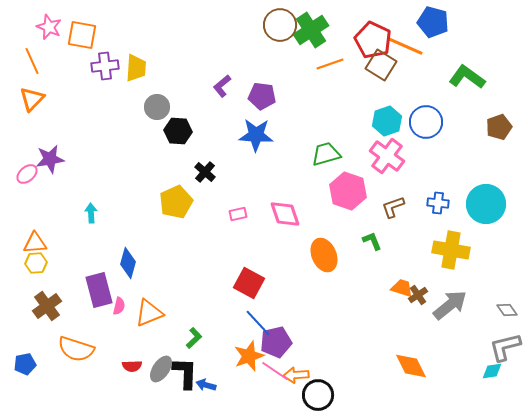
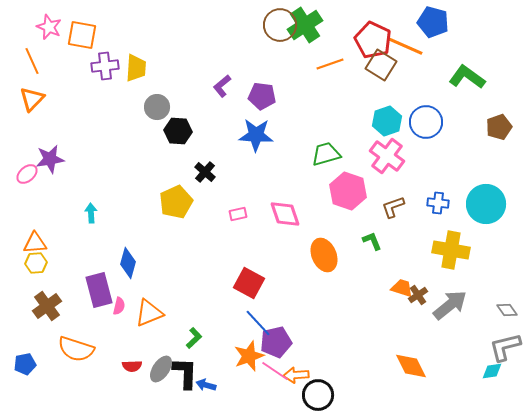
green cross at (311, 30): moved 6 px left, 5 px up
